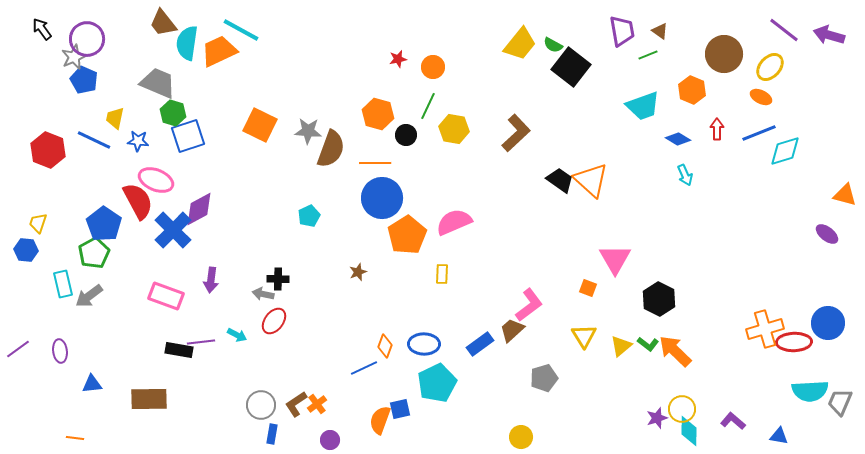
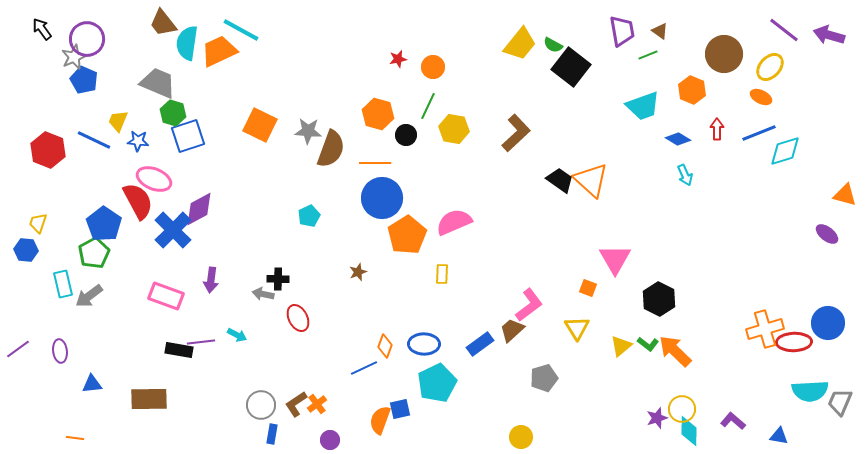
yellow trapezoid at (115, 118): moved 3 px right, 3 px down; rotated 10 degrees clockwise
pink ellipse at (156, 180): moved 2 px left, 1 px up
red ellipse at (274, 321): moved 24 px right, 3 px up; rotated 64 degrees counterclockwise
yellow triangle at (584, 336): moved 7 px left, 8 px up
